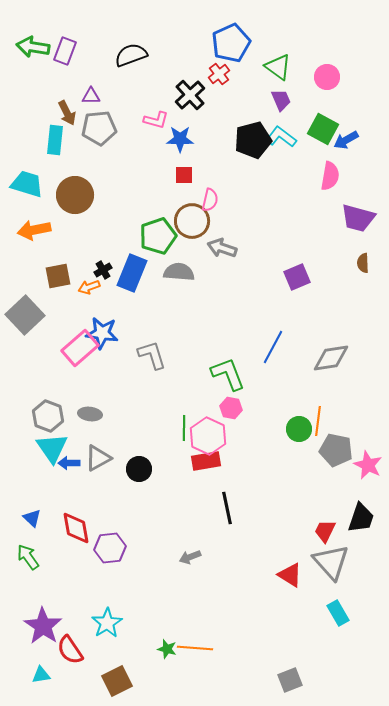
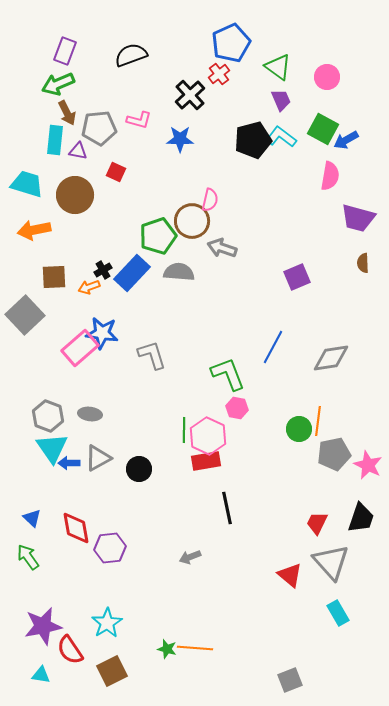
green arrow at (33, 47): moved 25 px right, 37 px down; rotated 32 degrees counterclockwise
purple triangle at (91, 96): moved 13 px left, 55 px down; rotated 12 degrees clockwise
pink L-shape at (156, 120): moved 17 px left
red square at (184, 175): moved 68 px left, 3 px up; rotated 24 degrees clockwise
blue rectangle at (132, 273): rotated 21 degrees clockwise
brown square at (58, 276): moved 4 px left, 1 px down; rotated 8 degrees clockwise
pink hexagon at (231, 408): moved 6 px right
green line at (184, 428): moved 2 px down
gray pentagon at (336, 450): moved 2 px left, 4 px down; rotated 24 degrees counterclockwise
red trapezoid at (325, 531): moved 8 px left, 8 px up
red triangle at (290, 575): rotated 8 degrees clockwise
purple star at (43, 626): rotated 27 degrees clockwise
cyan triangle at (41, 675): rotated 18 degrees clockwise
brown square at (117, 681): moved 5 px left, 10 px up
